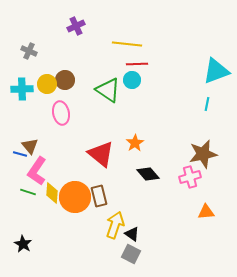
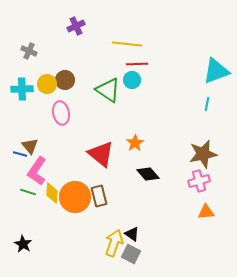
pink cross: moved 9 px right, 4 px down
yellow arrow: moved 1 px left, 18 px down
